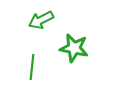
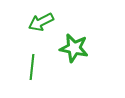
green arrow: moved 2 px down
